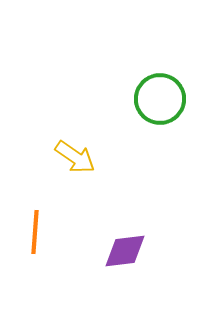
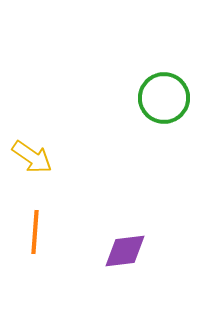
green circle: moved 4 px right, 1 px up
yellow arrow: moved 43 px left
